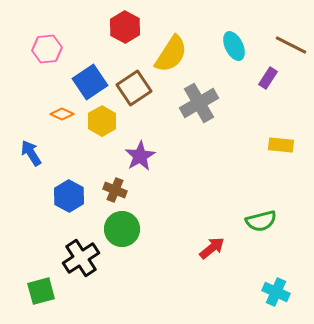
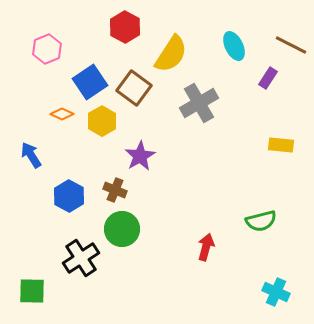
pink hexagon: rotated 16 degrees counterclockwise
brown square: rotated 20 degrees counterclockwise
blue arrow: moved 2 px down
red arrow: moved 6 px left, 1 px up; rotated 36 degrees counterclockwise
green square: moved 9 px left; rotated 16 degrees clockwise
